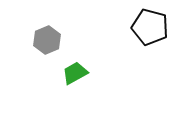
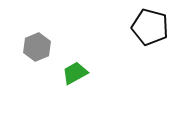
gray hexagon: moved 10 px left, 7 px down
